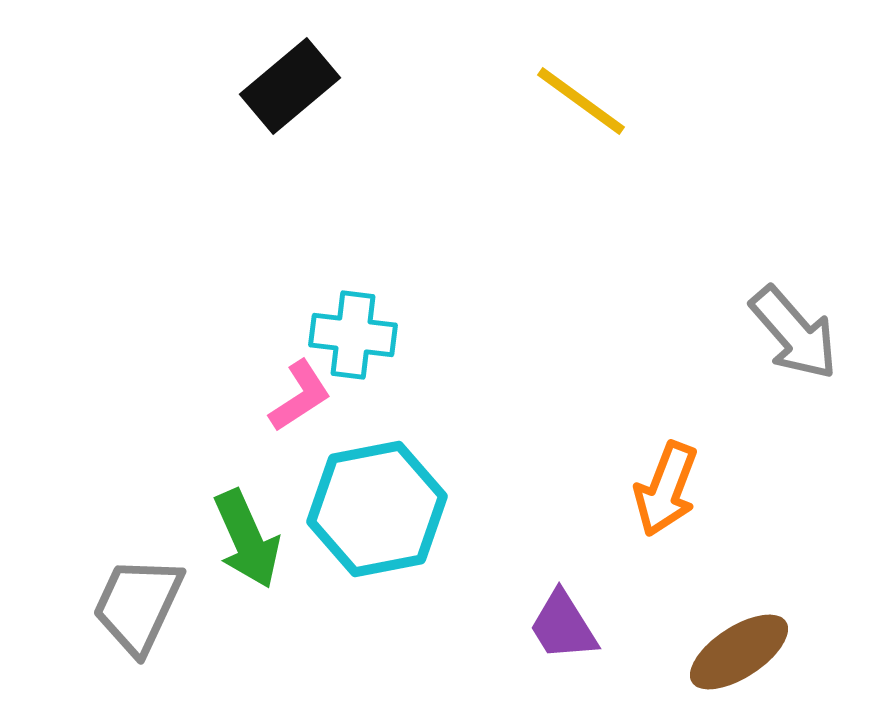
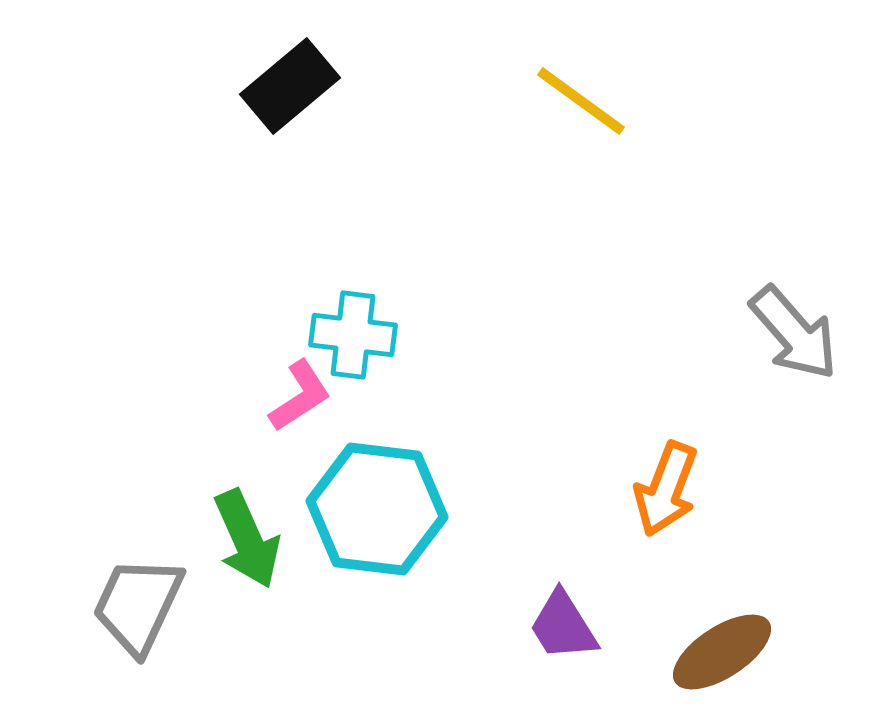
cyan hexagon: rotated 18 degrees clockwise
brown ellipse: moved 17 px left
